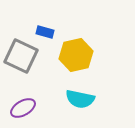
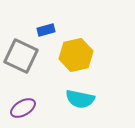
blue rectangle: moved 1 px right, 2 px up; rotated 30 degrees counterclockwise
